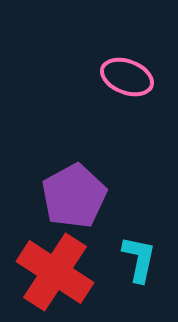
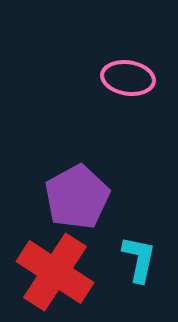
pink ellipse: moved 1 px right, 1 px down; rotated 12 degrees counterclockwise
purple pentagon: moved 3 px right, 1 px down
